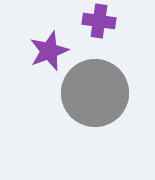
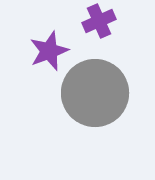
purple cross: rotated 32 degrees counterclockwise
